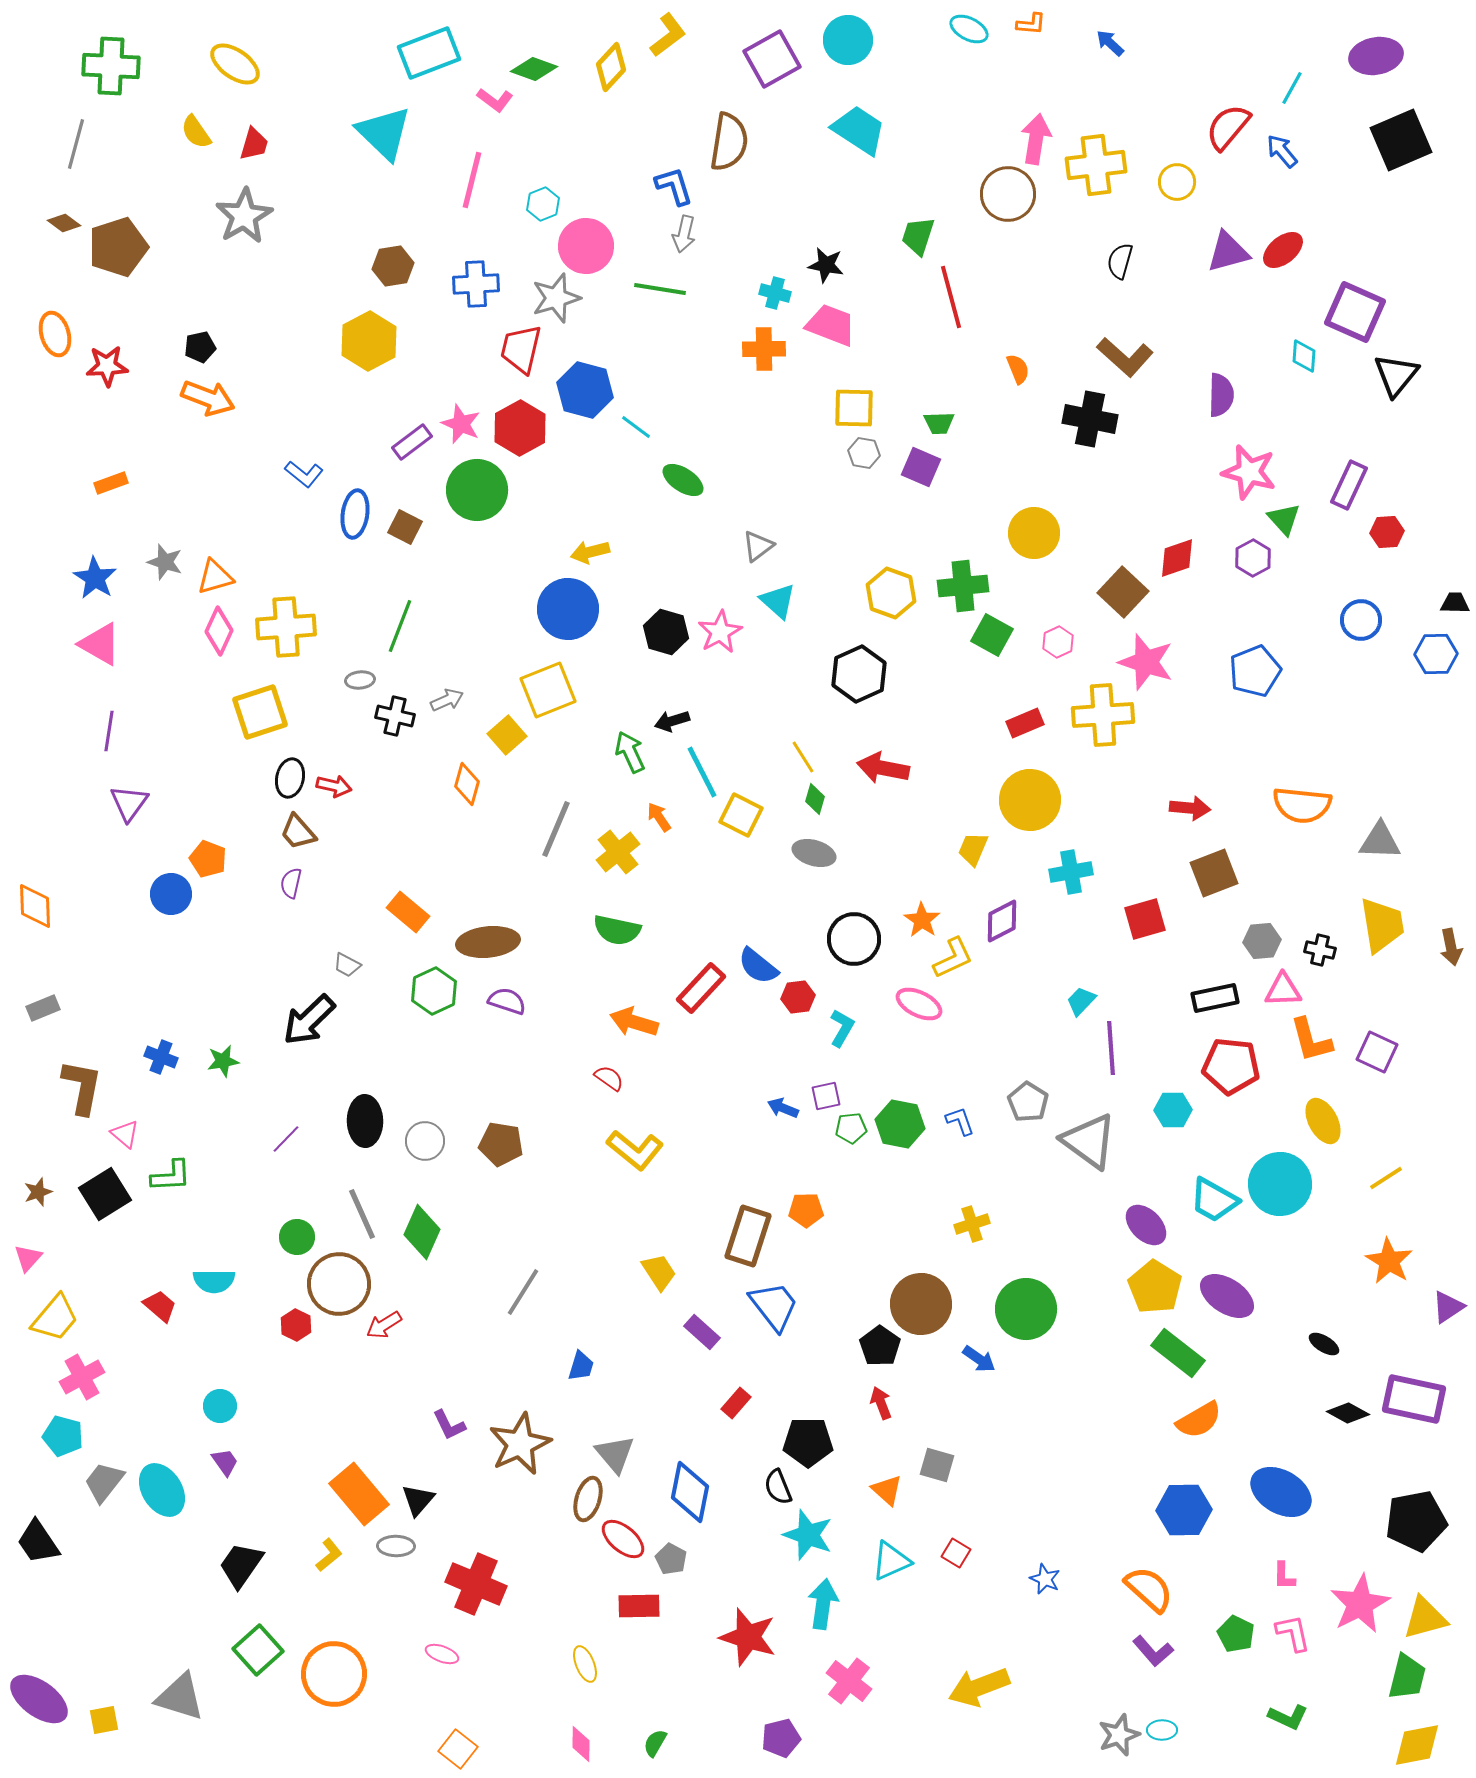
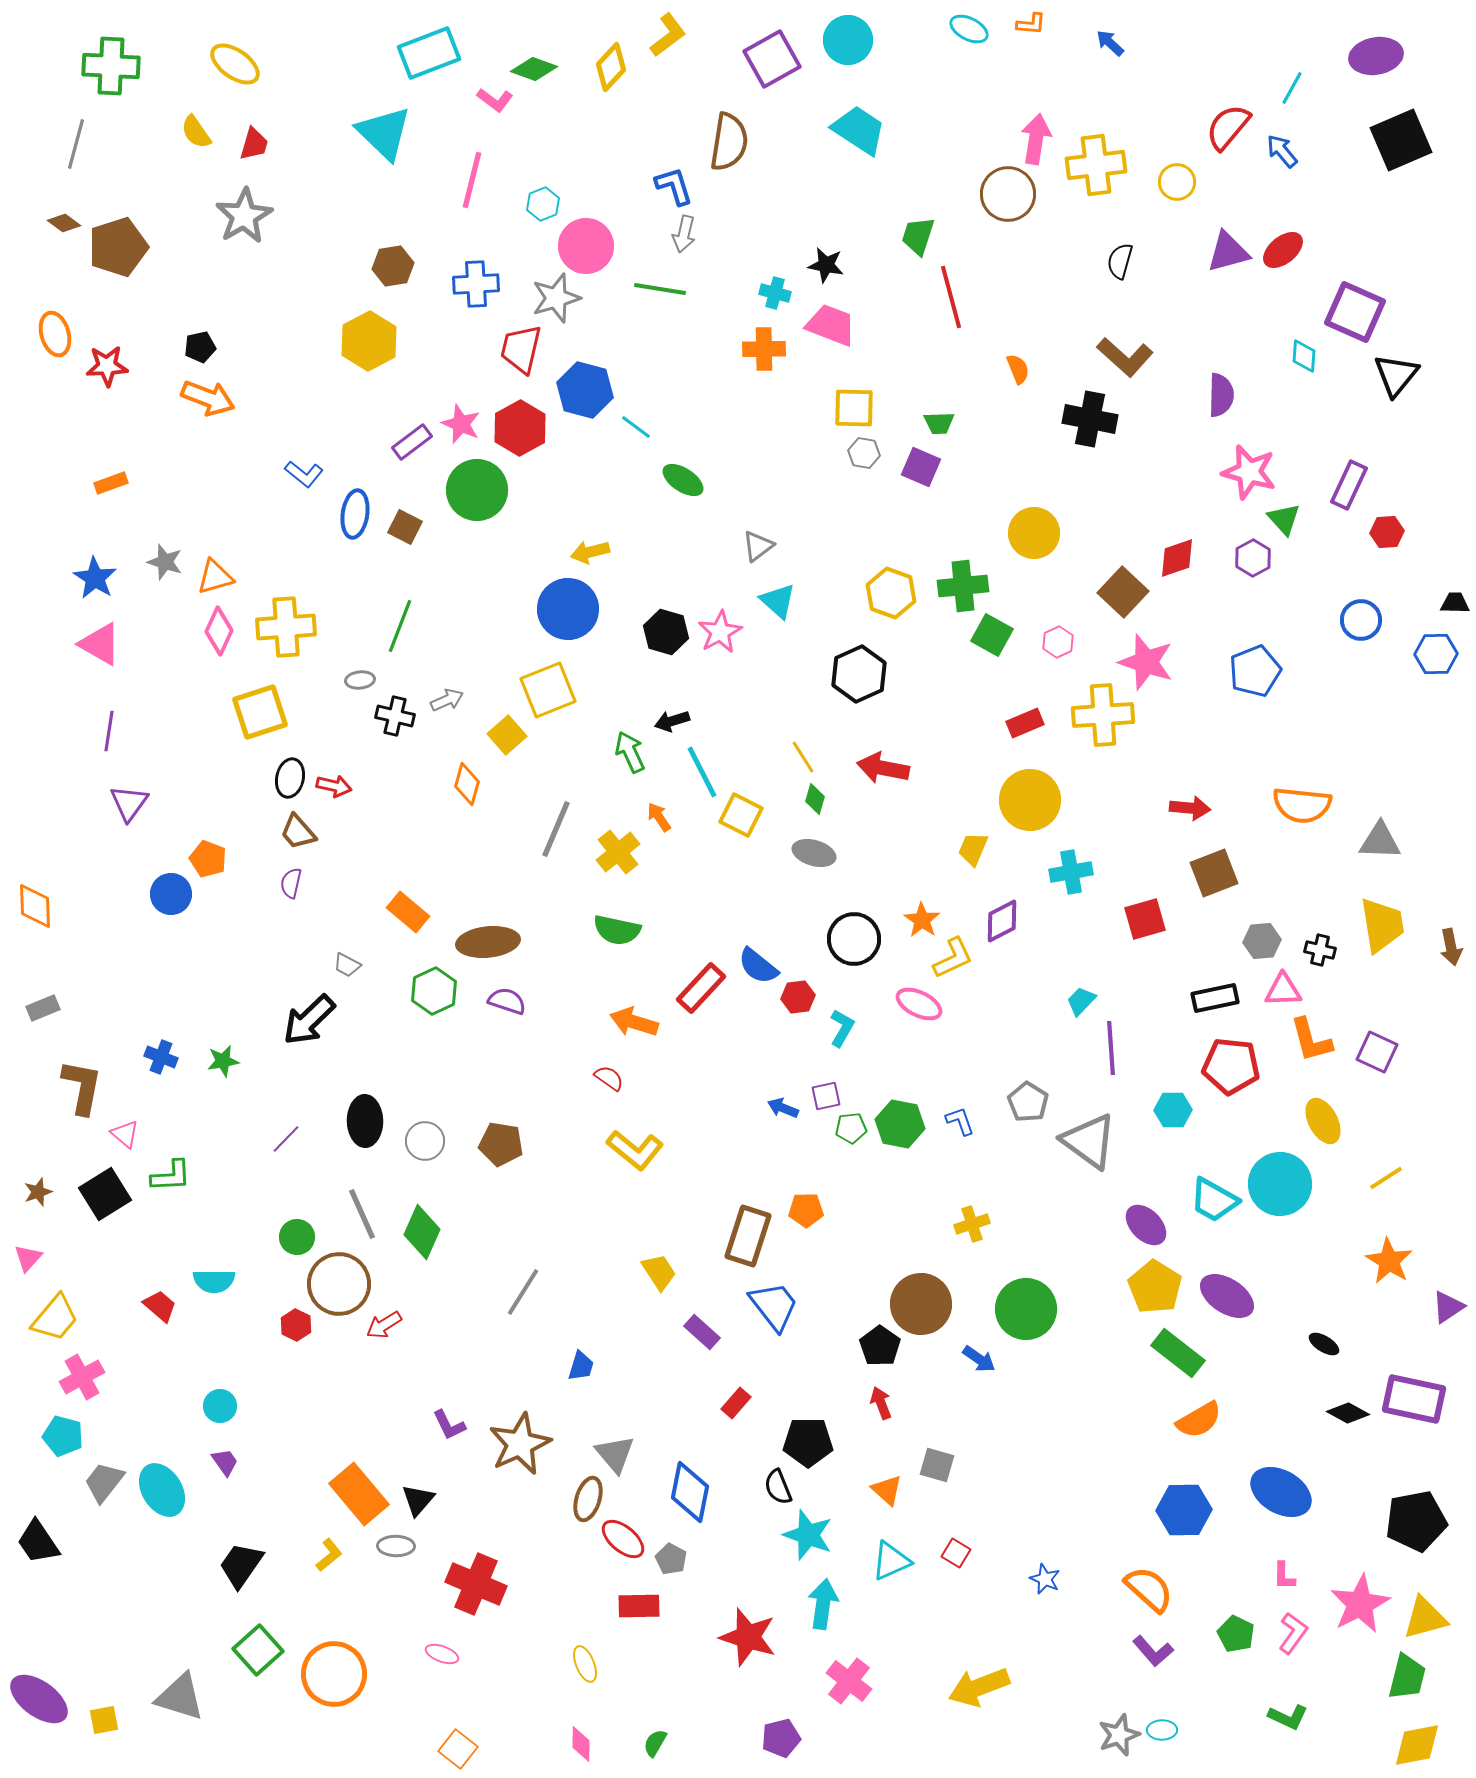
pink L-shape at (1293, 1633): rotated 48 degrees clockwise
